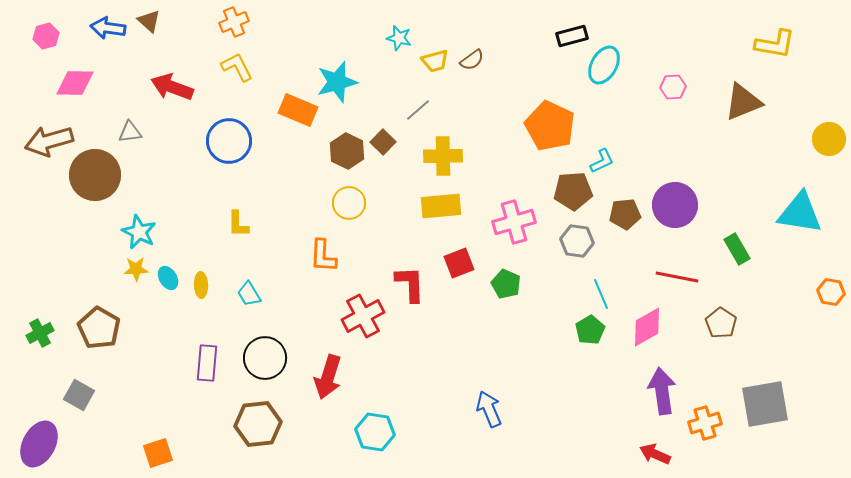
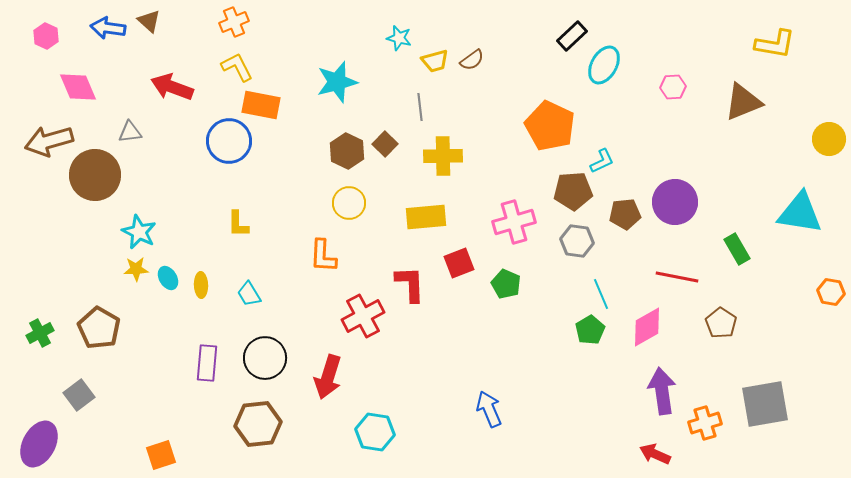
pink hexagon at (46, 36): rotated 20 degrees counterclockwise
black rectangle at (572, 36): rotated 28 degrees counterclockwise
pink diamond at (75, 83): moved 3 px right, 4 px down; rotated 66 degrees clockwise
orange rectangle at (298, 110): moved 37 px left, 5 px up; rotated 12 degrees counterclockwise
gray line at (418, 110): moved 2 px right, 3 px up; rotated 56 degrees counterclockwise
brown square at (383, 142): moved 2 px right, 2 px down
purple circle at (675, 205): moved 3 px up
yellow rectangle at (441, 206): moved 15 px left, 11 px down
gray square at (79, 395): rotated 24 degrees clockwise
orange square at (158, 453): moved 3 px right, 2 px down
